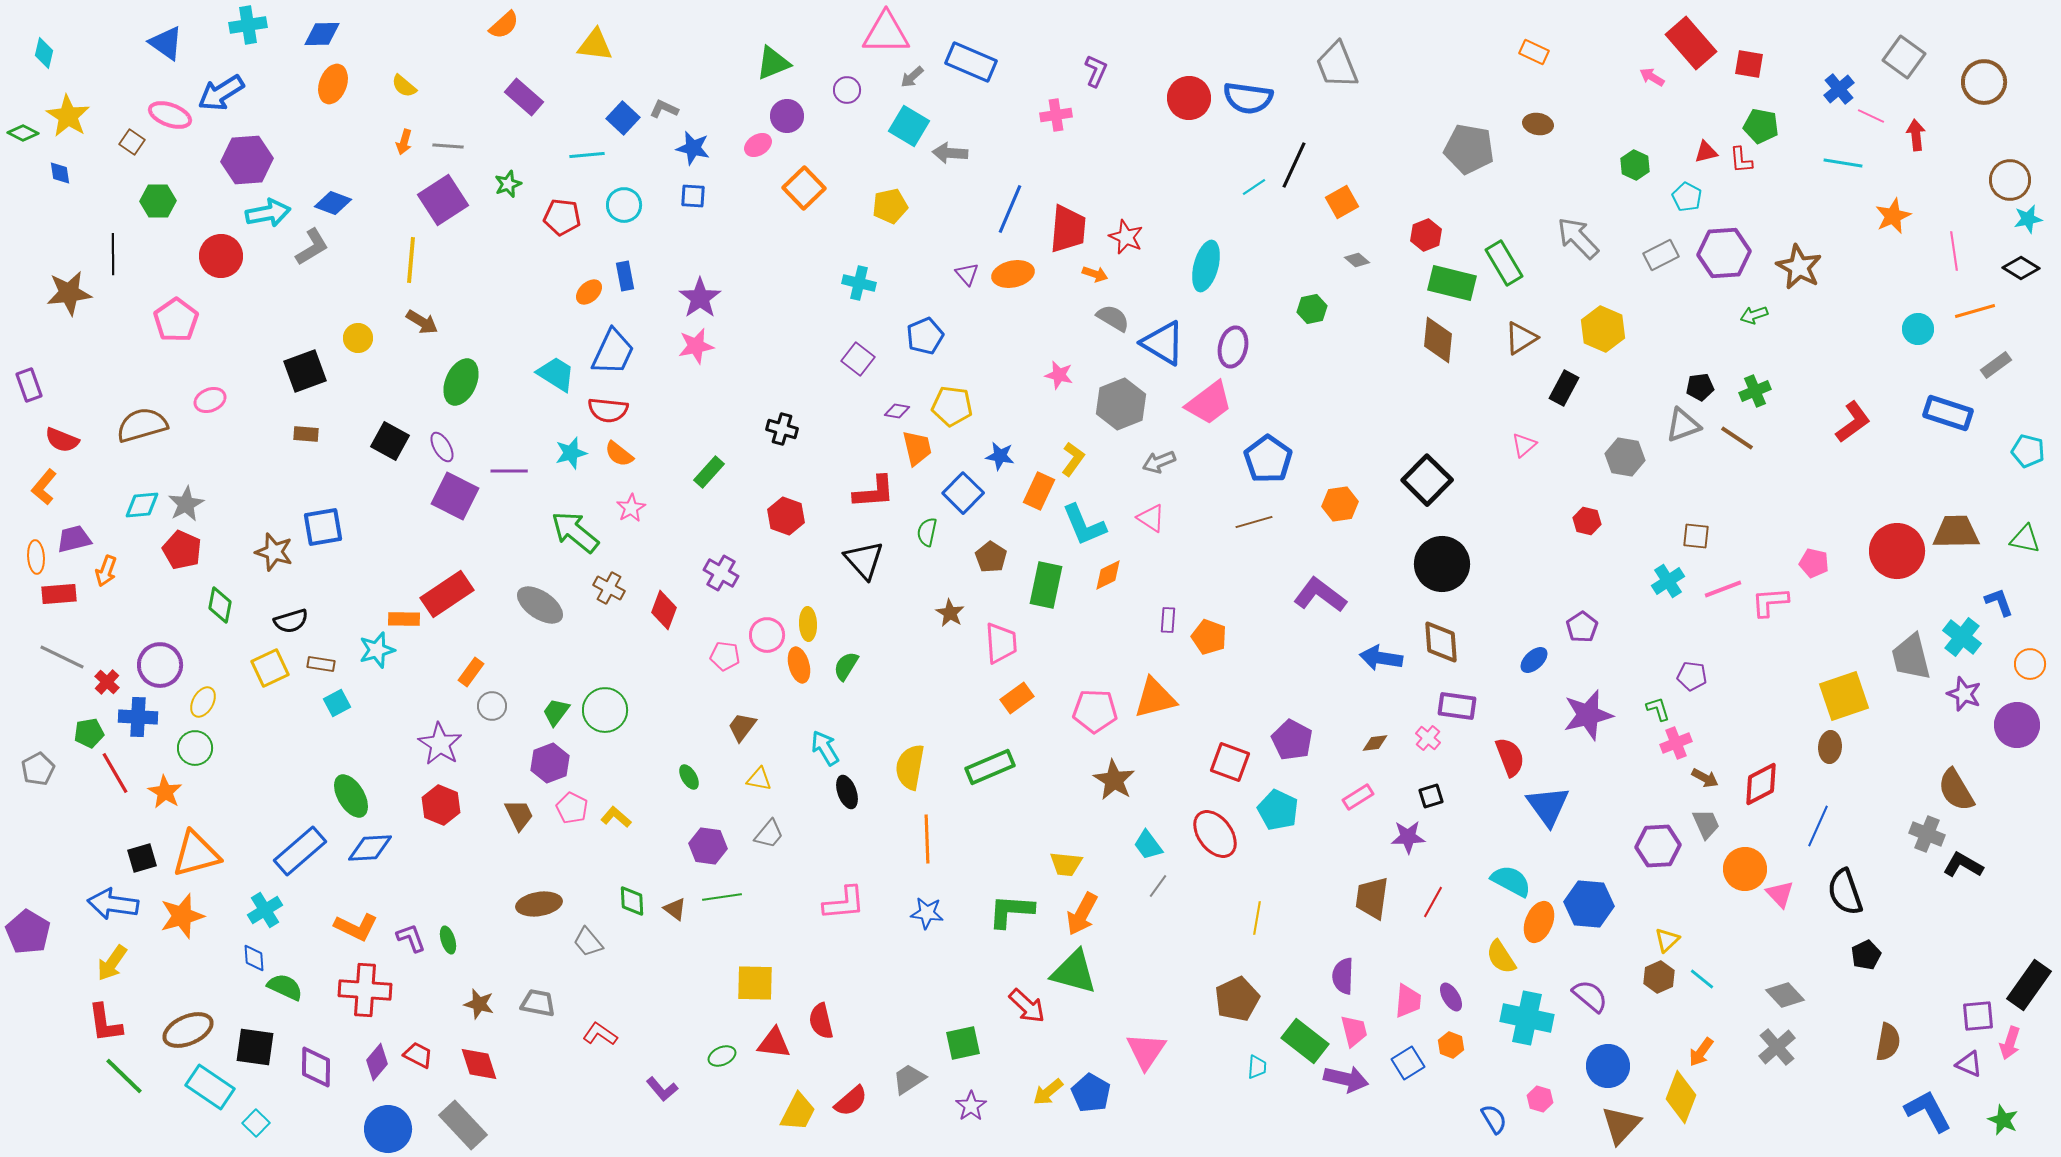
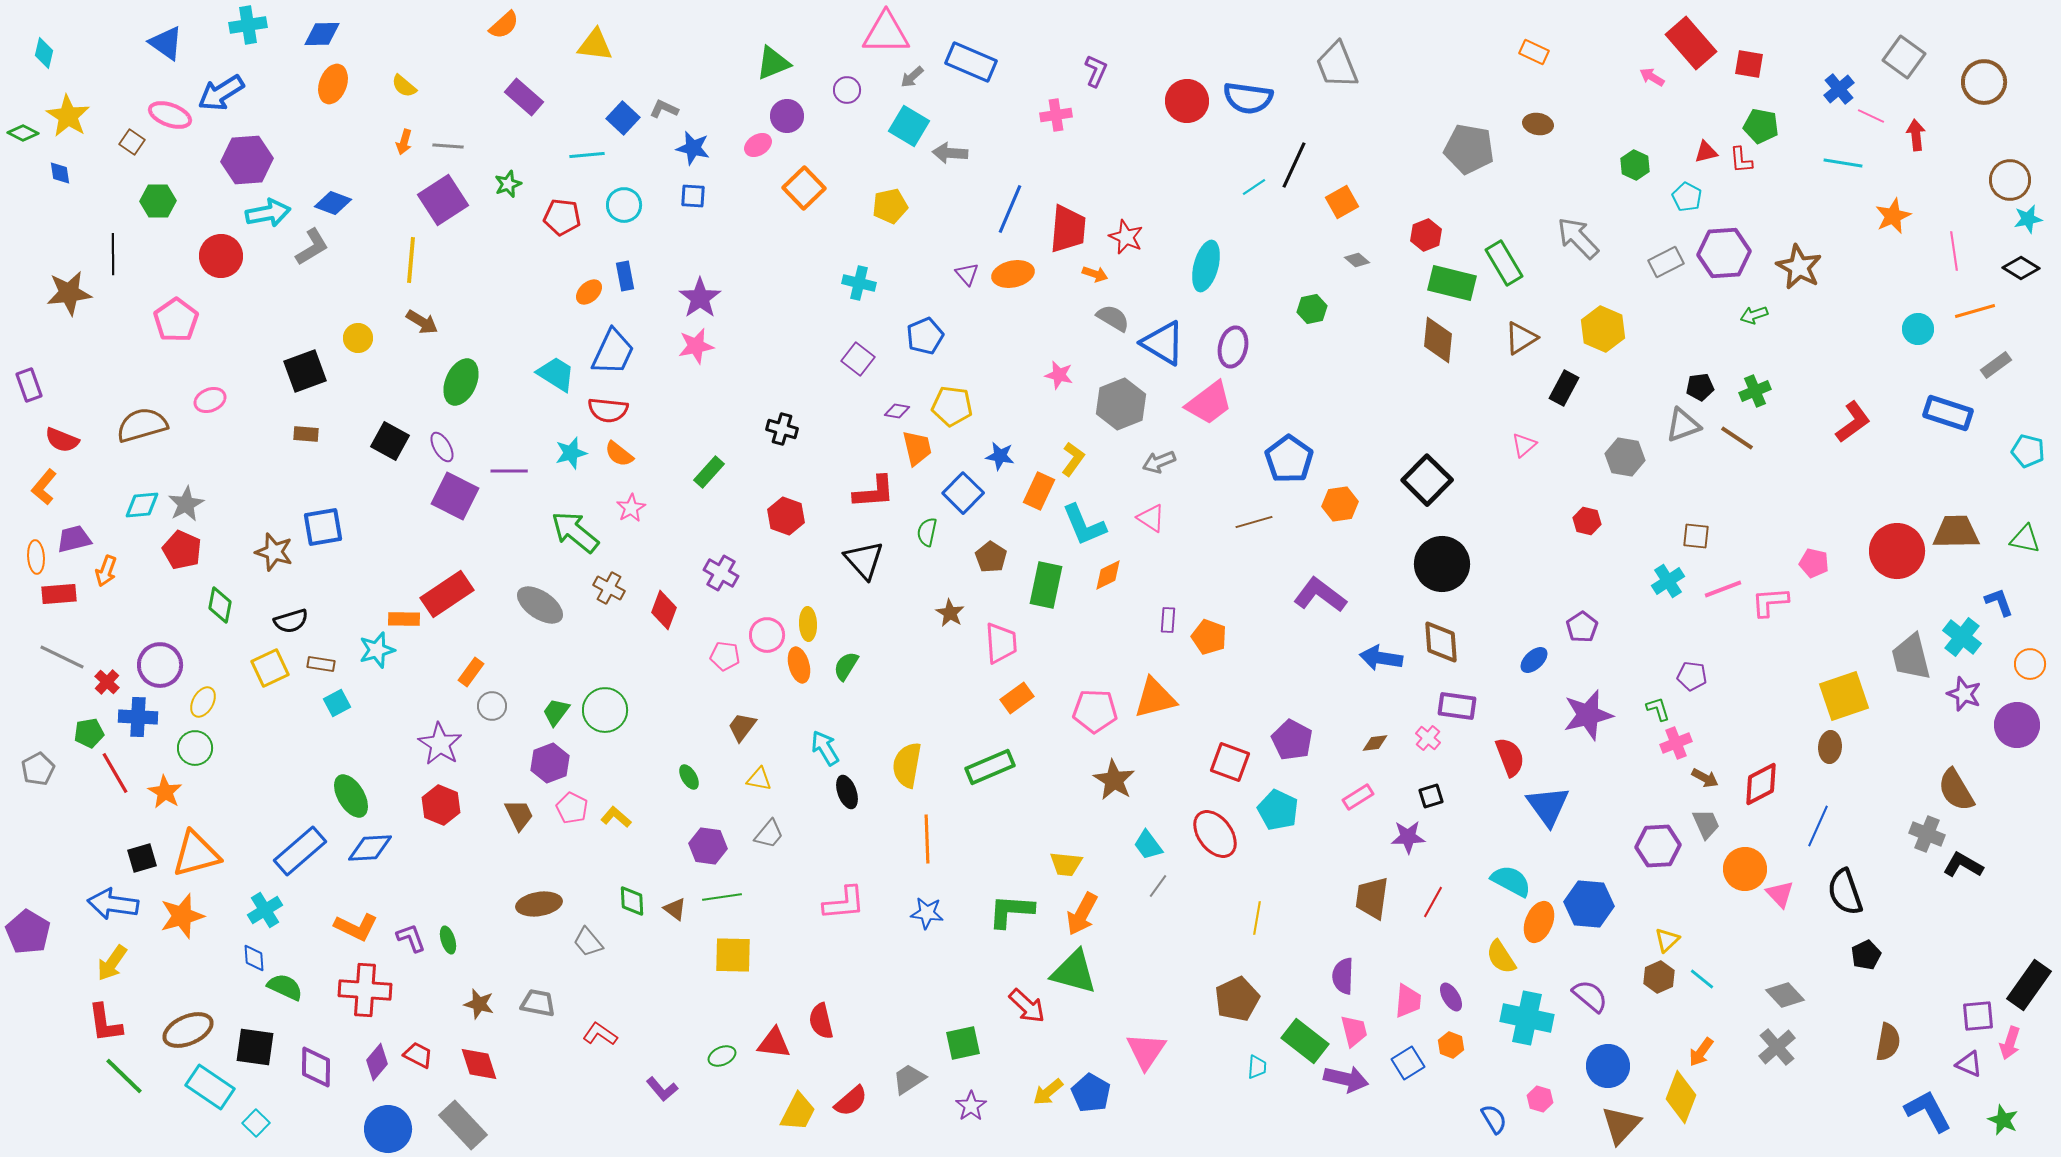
red circle at (1189, 98): moved 2 px left, 3 px down
gray rectangle at (1661, 255): moved 5 px right, 7 px down
blue pentagon at (1268, 459): moved 21 px right
yellow semicircle at (910, 767): moved 3 px left, 2 px up
yellow square at (755, 983): moved 22 px left, 28 px up
